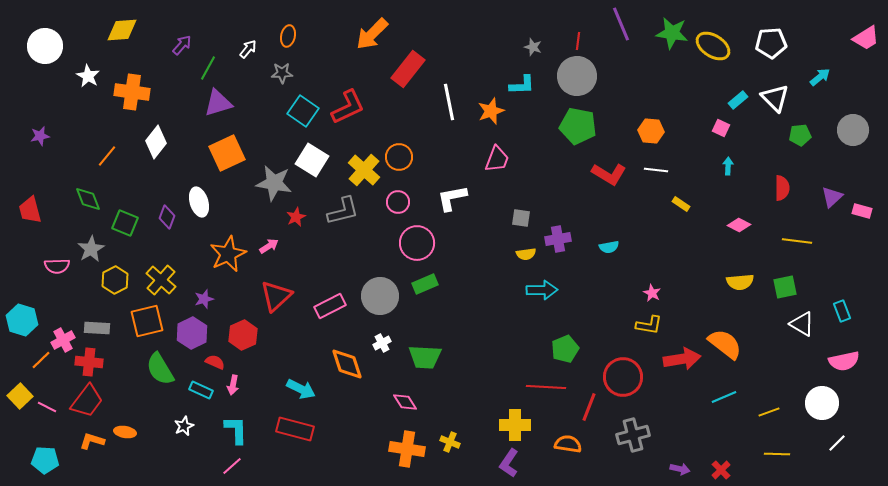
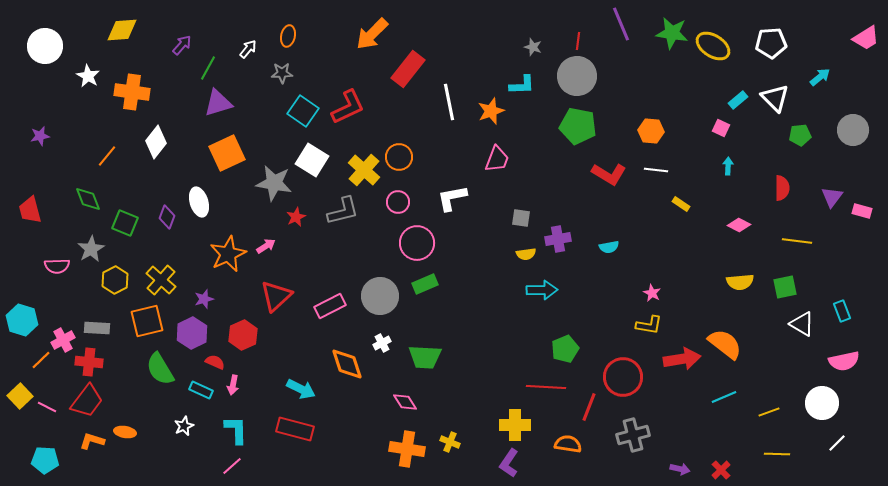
purple triangle at (832, 197): rotated 10 degrees counterclockwise
pink arrow at (269, 246): moved 3 px left
